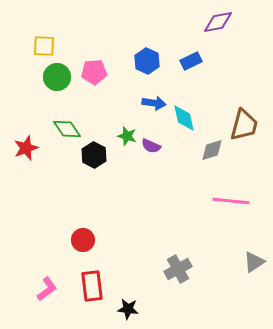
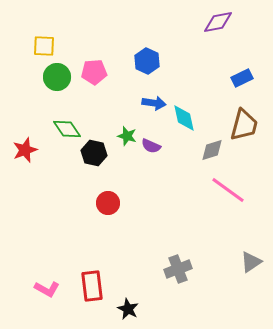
blue rectangle: moved 51 px right, 17 px down
red star: moved 1 px left, 2 px down
black hexagon: moved 2 px up; rotated 15 degrees counterclockwise
pink line: moved 3 px left, 11 px up; rotated 30 degrees clockwise
red circle: moved 25 px right, 37 px up
gray triangle: moved 3 px left
gray cross: rotated 8 degrees clockwise
pink L-shape: rotated 65 degrees clockwise
black star: rotated 20 degrees clockwise
